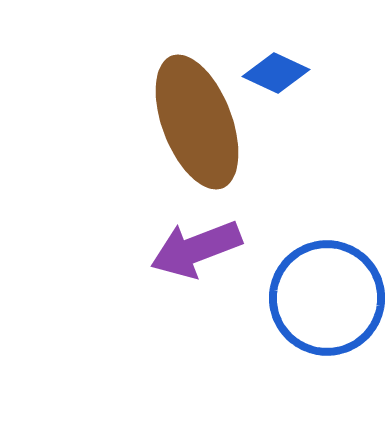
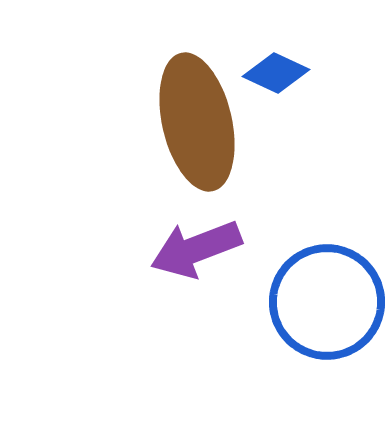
brown ellipse: rotated 8 degrees clockwise
blue circle: moved 4 px down
